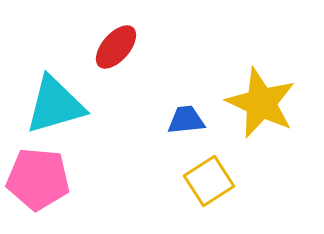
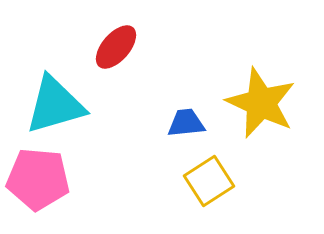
blue trapezoid: moved 3 px down
